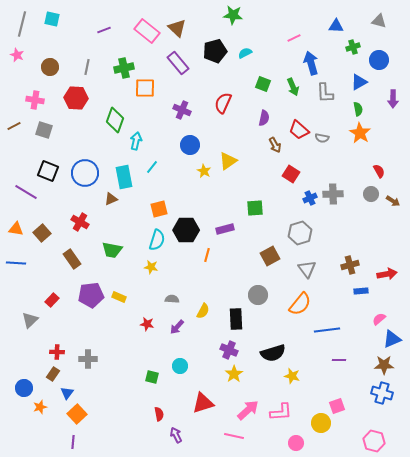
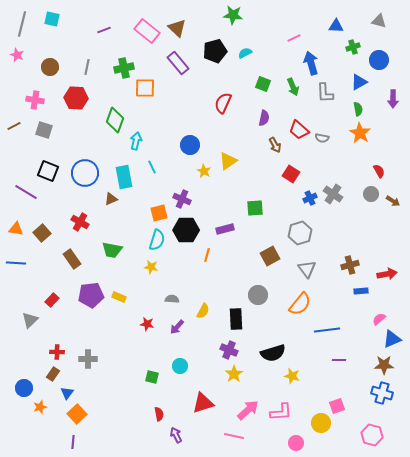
purple cross at (182, 110): moved 89 px down
cyan line at (152, 167): rotated 64 degrees counterclockwise
gray cross at (333, 194): rotated 36 degrees clockwise
orange square at (159, 209): moved 4 px down
pink hexagon at (374, 441): moved 2 px left, 6 px up
